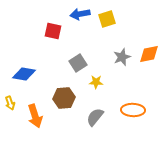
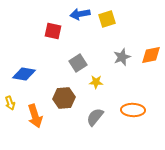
orange diamond: moved 2 px right, 1 px down
